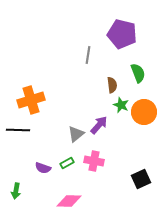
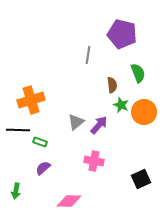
gray triangle: moved 12 px up
green rectangle: moved 27 px left, 21 px up; rotated 48 degrees clockwise
purple semicircle: rotated 119 degrees clockwise
